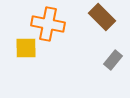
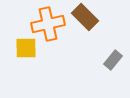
brown rectangle: moved 17 px left
orange cross: rotated 24 degrees counterclockwise
